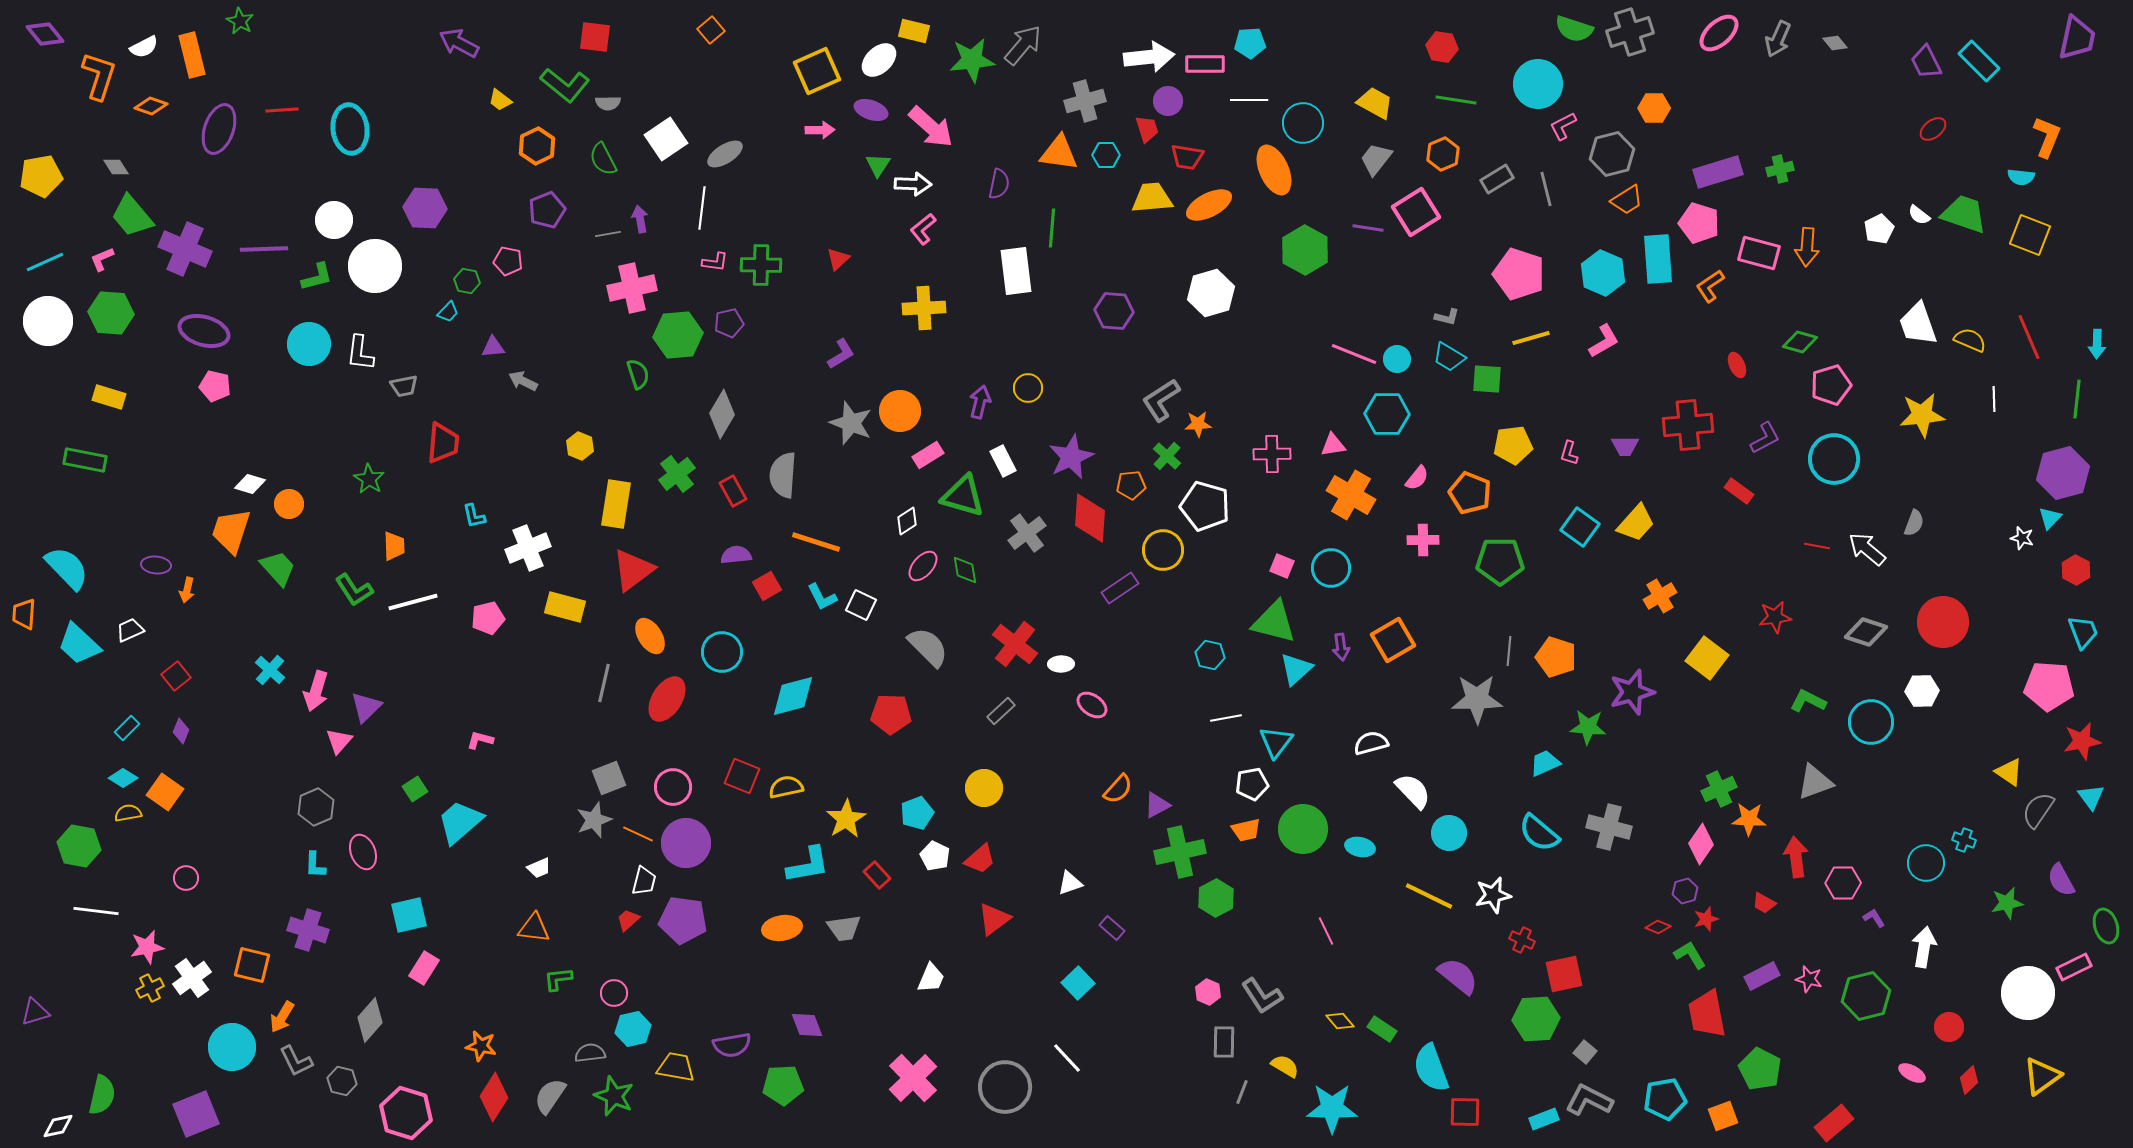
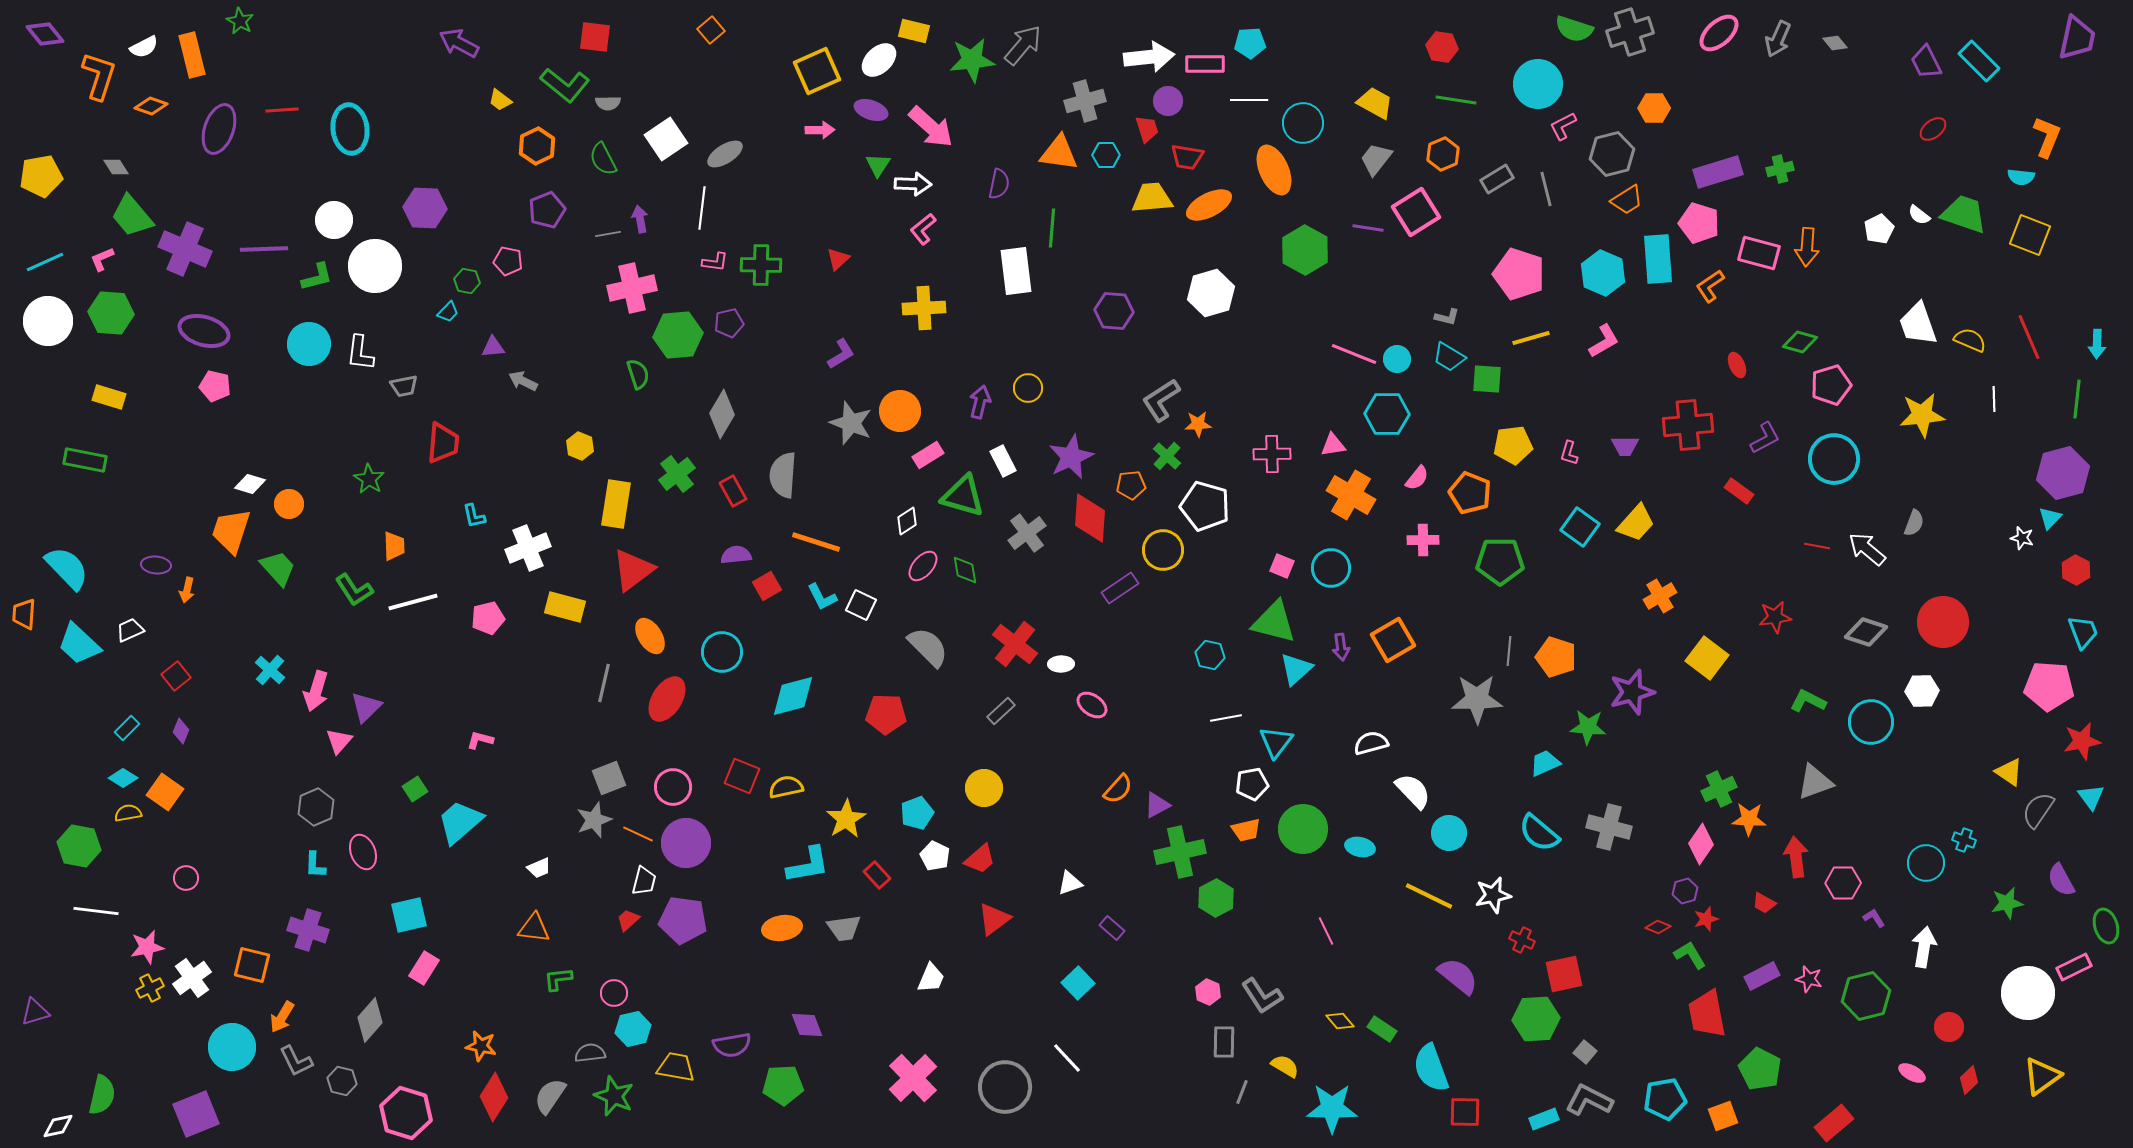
red pentagon at (891, 714): moved 5 px left
